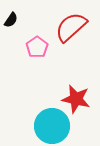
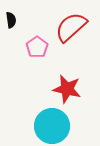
black semicircle: rotated 42 degrees counterclockwise
red star: moved 9 px left, 10 px up
